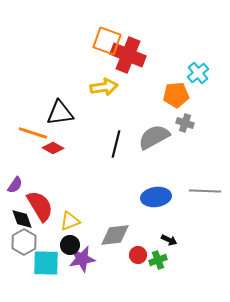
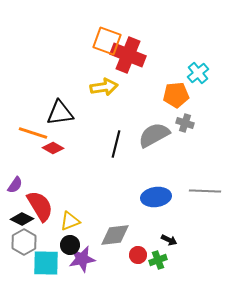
gray semicircle: moved 2 px up
black diamond: rotated 45 degrees counterclockwise
